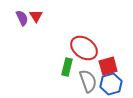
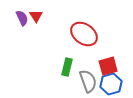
red ellipse: moved 14 px up
